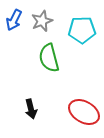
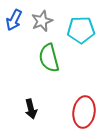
cyan pentagon: moved 1 px left
red ellipse: rotated 68 degrees clockwise
